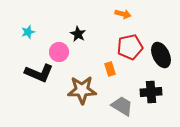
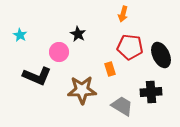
orange arrow: rotated 91 degrees clockwise
cyan star: moved 8 px left, 3 px down; rotated 24 degrees counterclockwise
red pentagon: rotated 20 degrees clockwise
black L-shape: moved 2 px left, 3 px down
